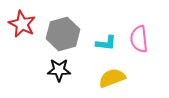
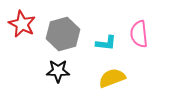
pink semicircle: moved 5 px up
black star: moved 1 px left, 1 px down
